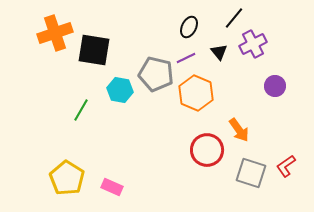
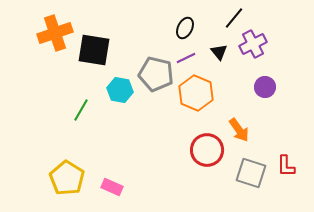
black ellipse: moved 4 px left, 1 px down
purple circle: moved 10 px left, 1 px down
red L-shape: rotated 55 degrees counterclockwise
